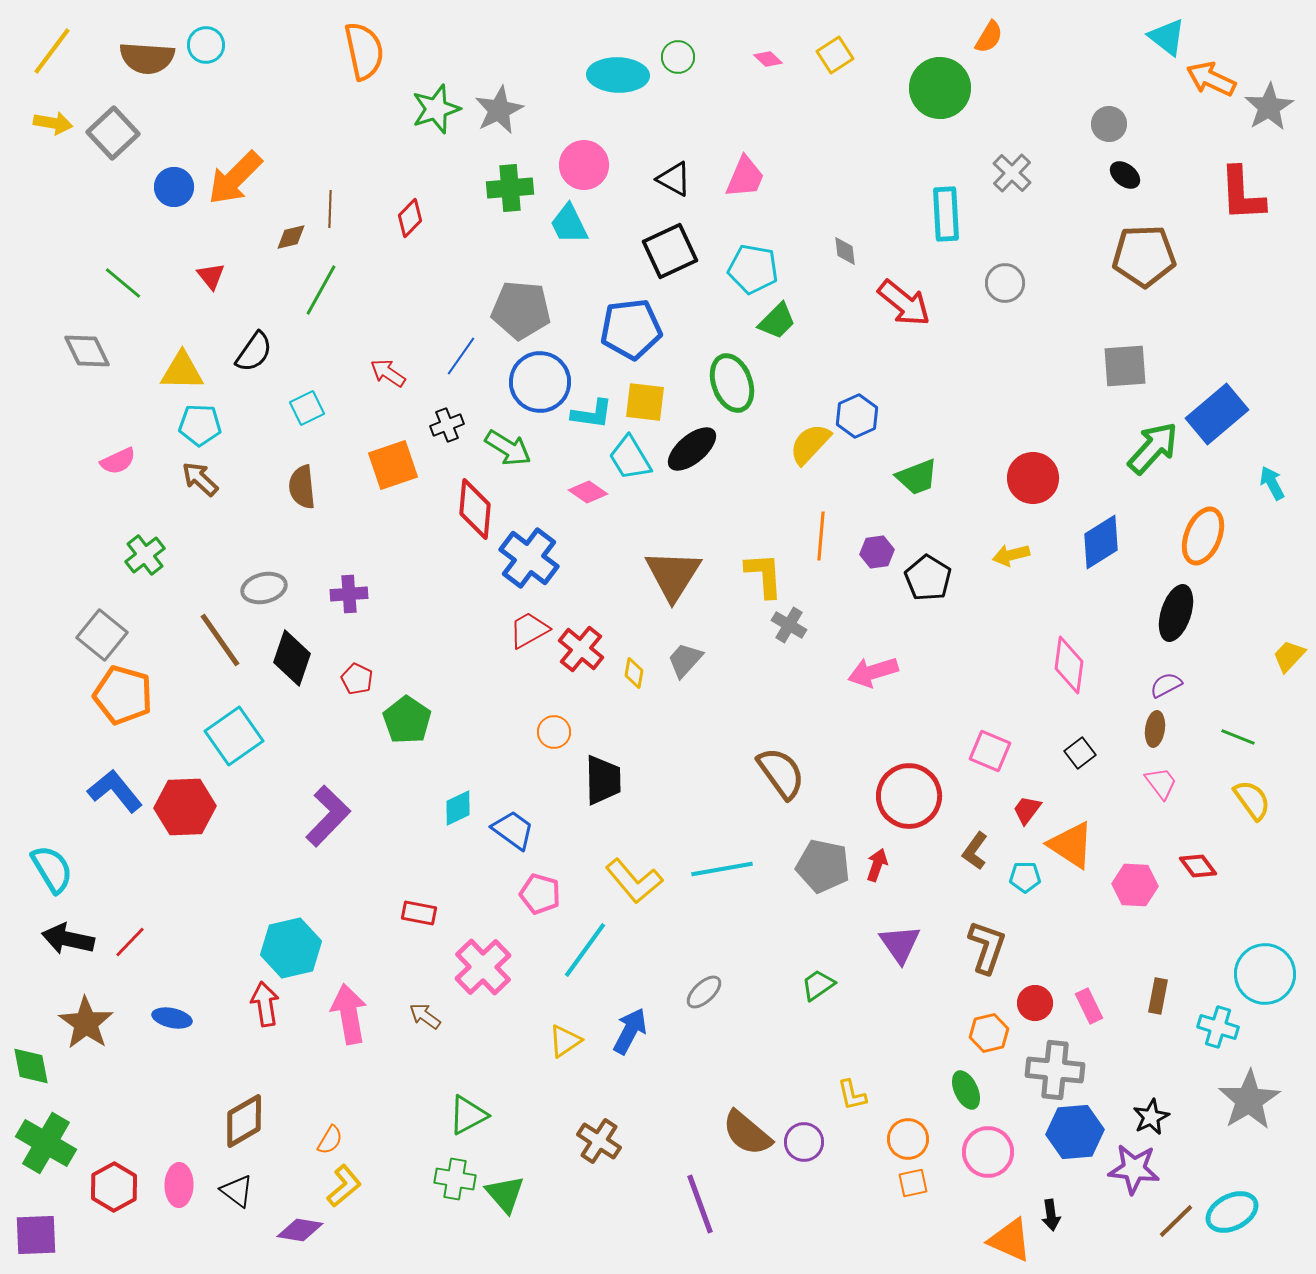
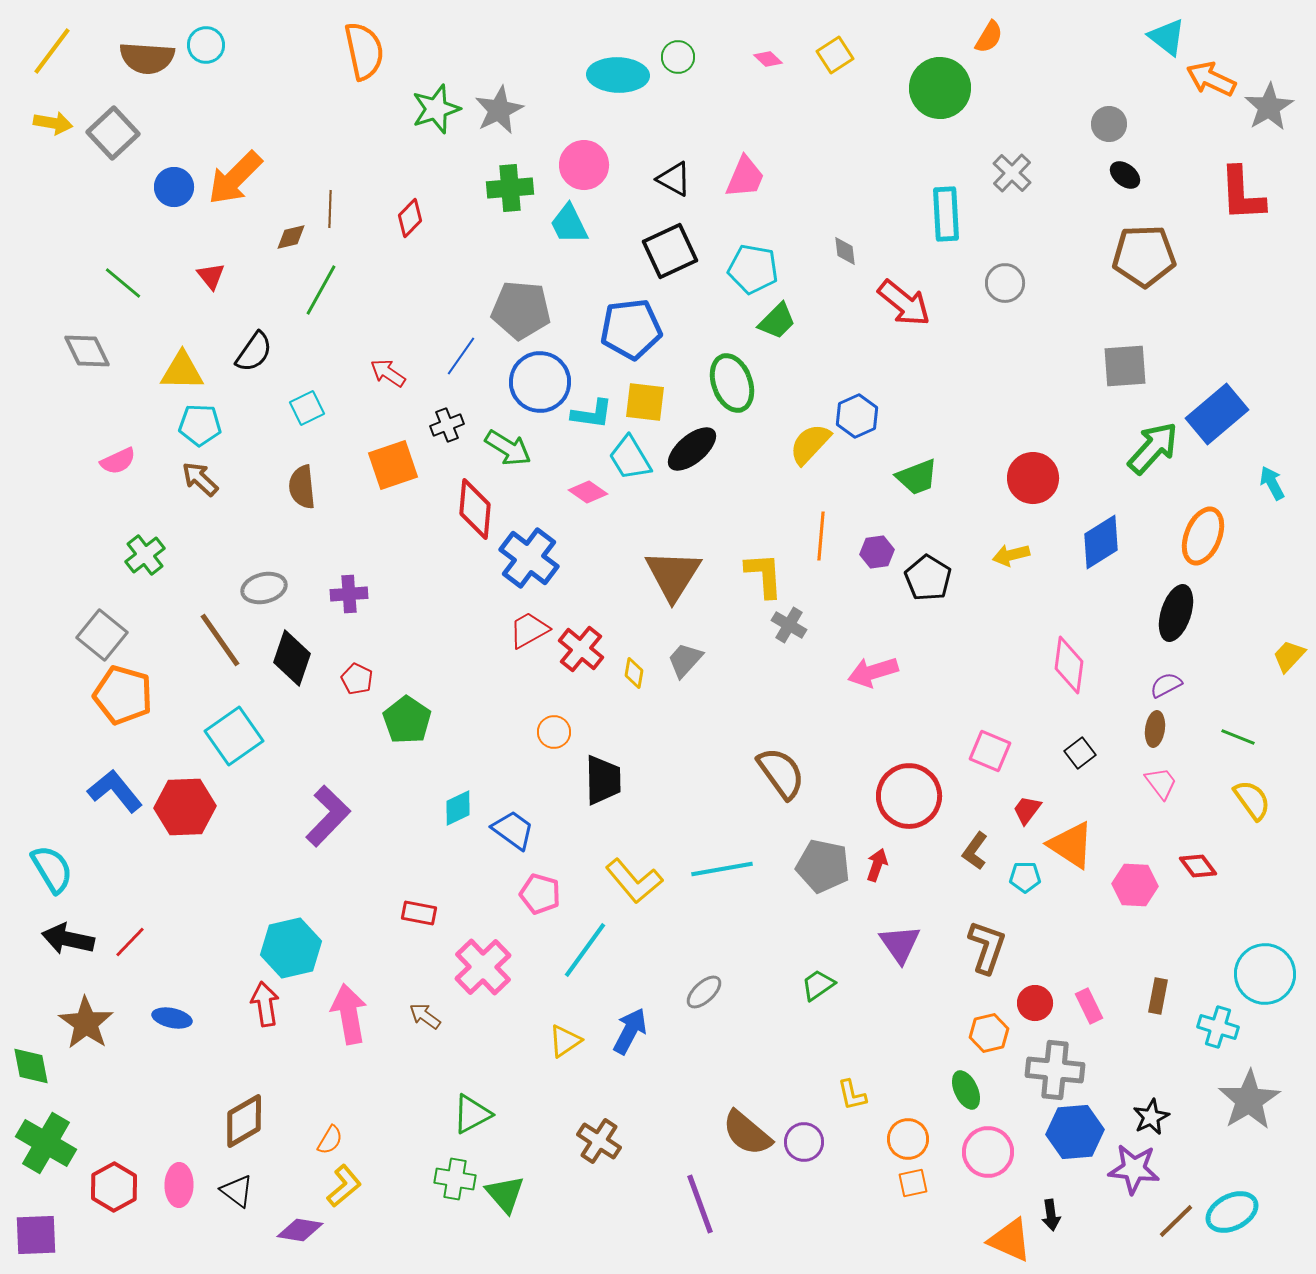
green triangle at (468, 1115): moved 4 px right, 1 px up
